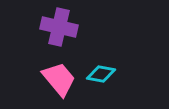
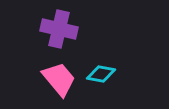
purple cross: moved 2 px down
